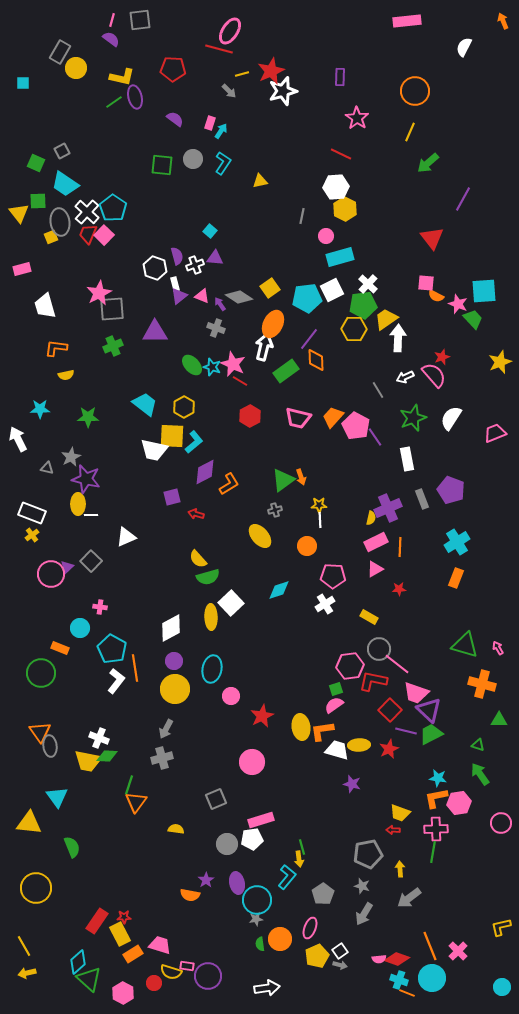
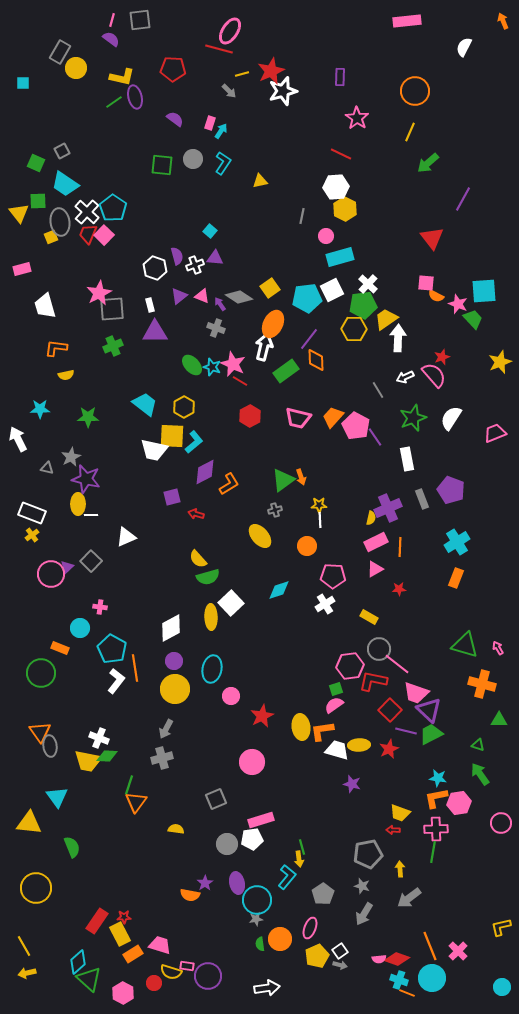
white rectangle at (175, 284): moved 25 px left, 21 px down
purple star at (206, 880): moved 1 px left, 3 px down
